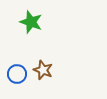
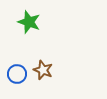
green star: moved 2 px left
